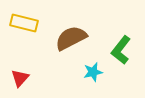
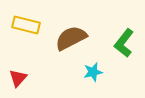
yellow rectangle: moved 2 px right, 2 px down
green L-shape: moved 3 px right, 7 px up
red triangle: moved 2 px left
